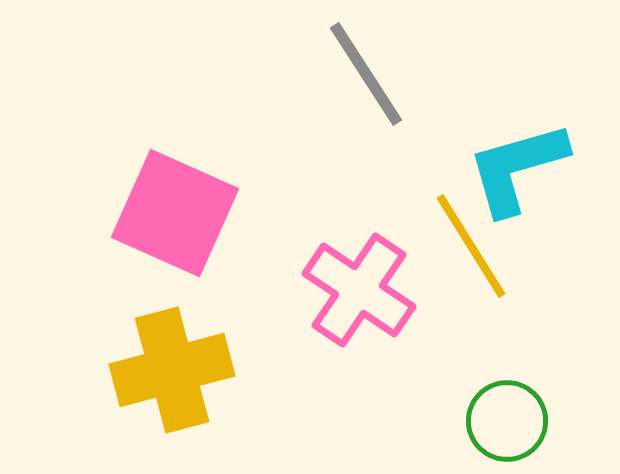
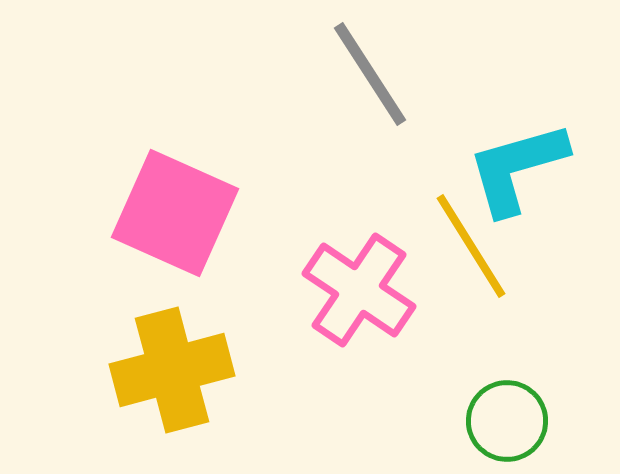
gray line: moved 4 px right
